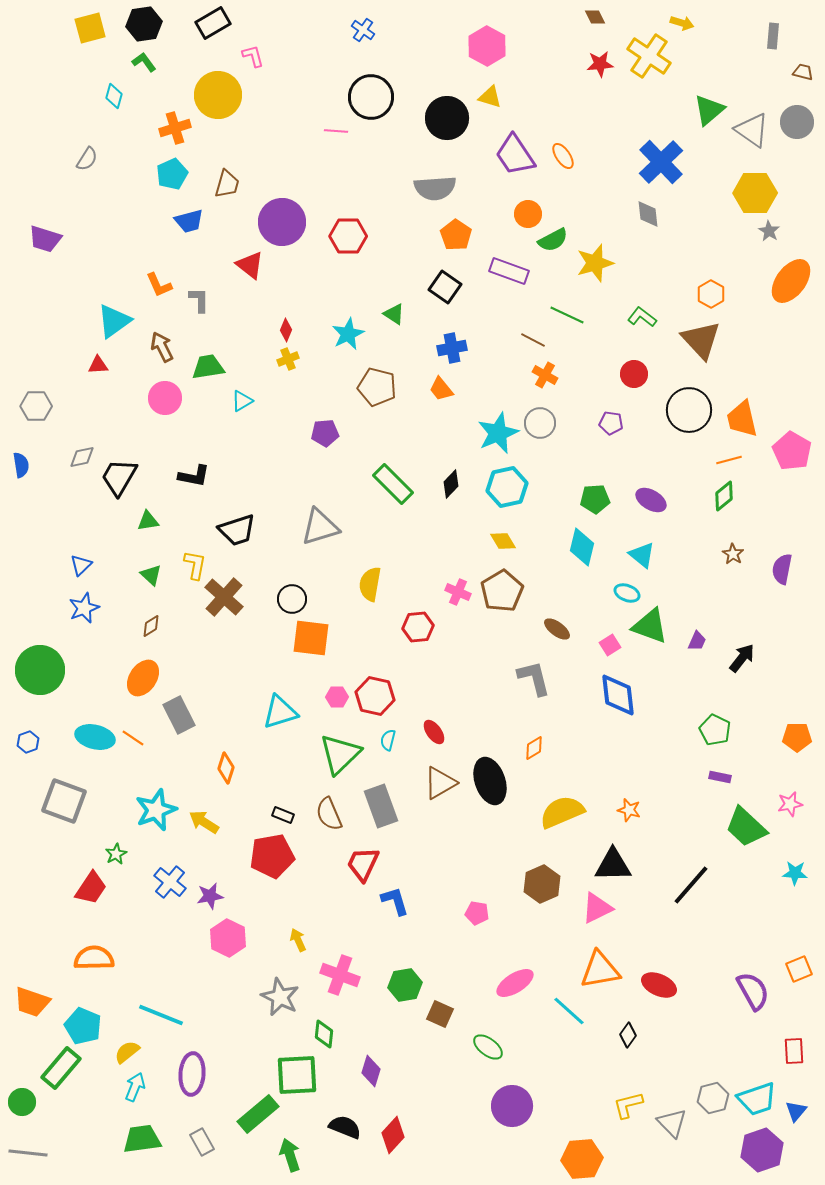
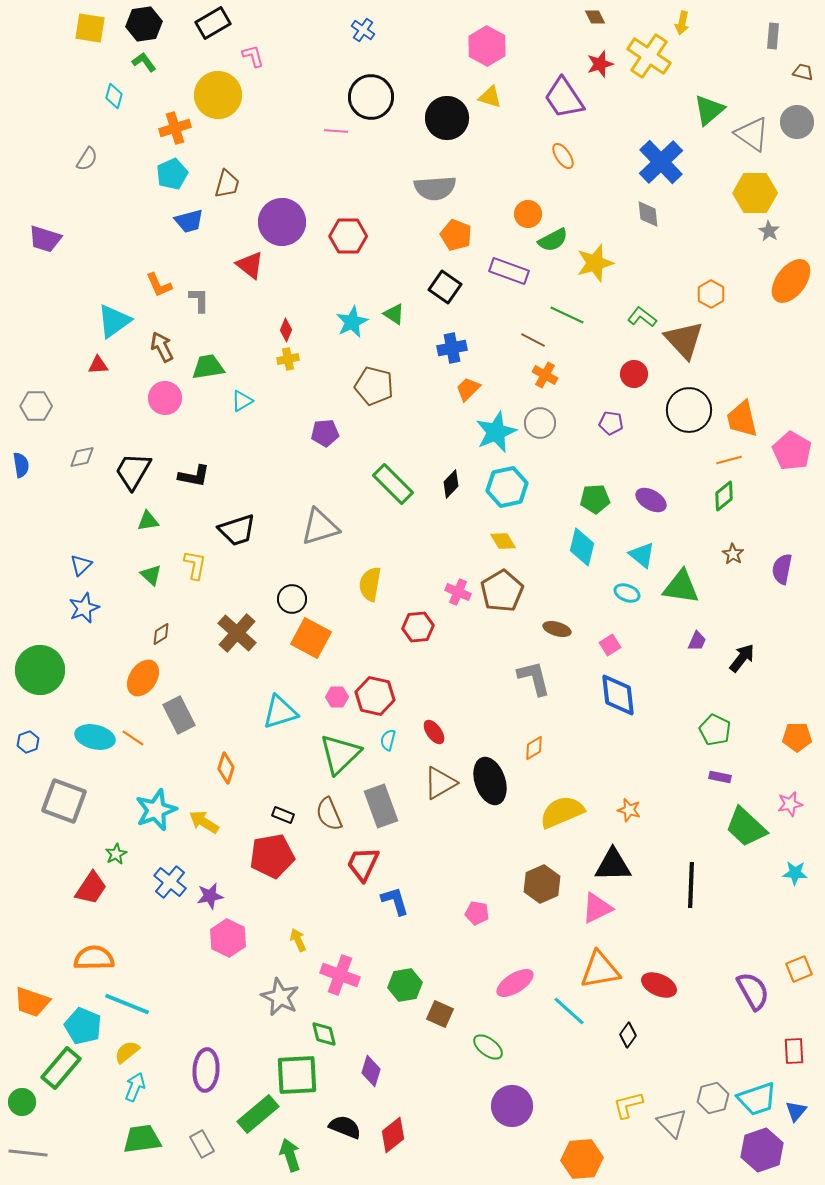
yellow arrow at (682, 23): rotated 85 degrees clockwise
yellow square at (90, 28): rotated 24 degrees clockwise
red star at (600, 64): rotated 12 degrees counterclockwise
gray triangle at (752, 130): moved 4 px down
purple trapezoid at (515, 155): moved 49 px right, 57 px up
orange pentagon at (456, 235): rotated 12 degrees counterclockwise
cyan star at (348, 334): moved 4 px right, 12 px up
brown triangle at (701, 340): moved 17 px left
yellow cross at (288, 359): rotated 10 degrees clockwise
brown pentagon at (377, 387): moved 3 px left, 1 px up
orange trapezoid at (441, 389): moved 27 px right; rotated 84 degrees clockwise
cyan star at (498, 433): moved 2 px left, 1 px up
black trapezoid at (119, 477): moved 14 px right, 6 px up
brown cross at (224, 597): moved 13 px right, 36 px down
brown diamond at (151, 626): moved 10 px right, 8 px down
green triangle at (650, 626): moved 31 px right, 39 px up; rotated 12 degrees counterclockwise
brown ellipse at (557, 629): rotated 20 degrees counterclockwise
orange square at (311, 638): rotated 21 degrees clockwise
black line at (691, 885): rotated 39 degrees counterclockwise
cyan line at (161, 1015): moved 34 px left, 11 px up
green diamond at (324, 1034): rotated 20 degrees counterclockwise
purple ellipse at (192, 1074): moved 14 px right, 4 px up
red diamond at (393, 1135): rotated 9 degrees clockwise
gray rectangle at (202, 1142): moved 2 px down
